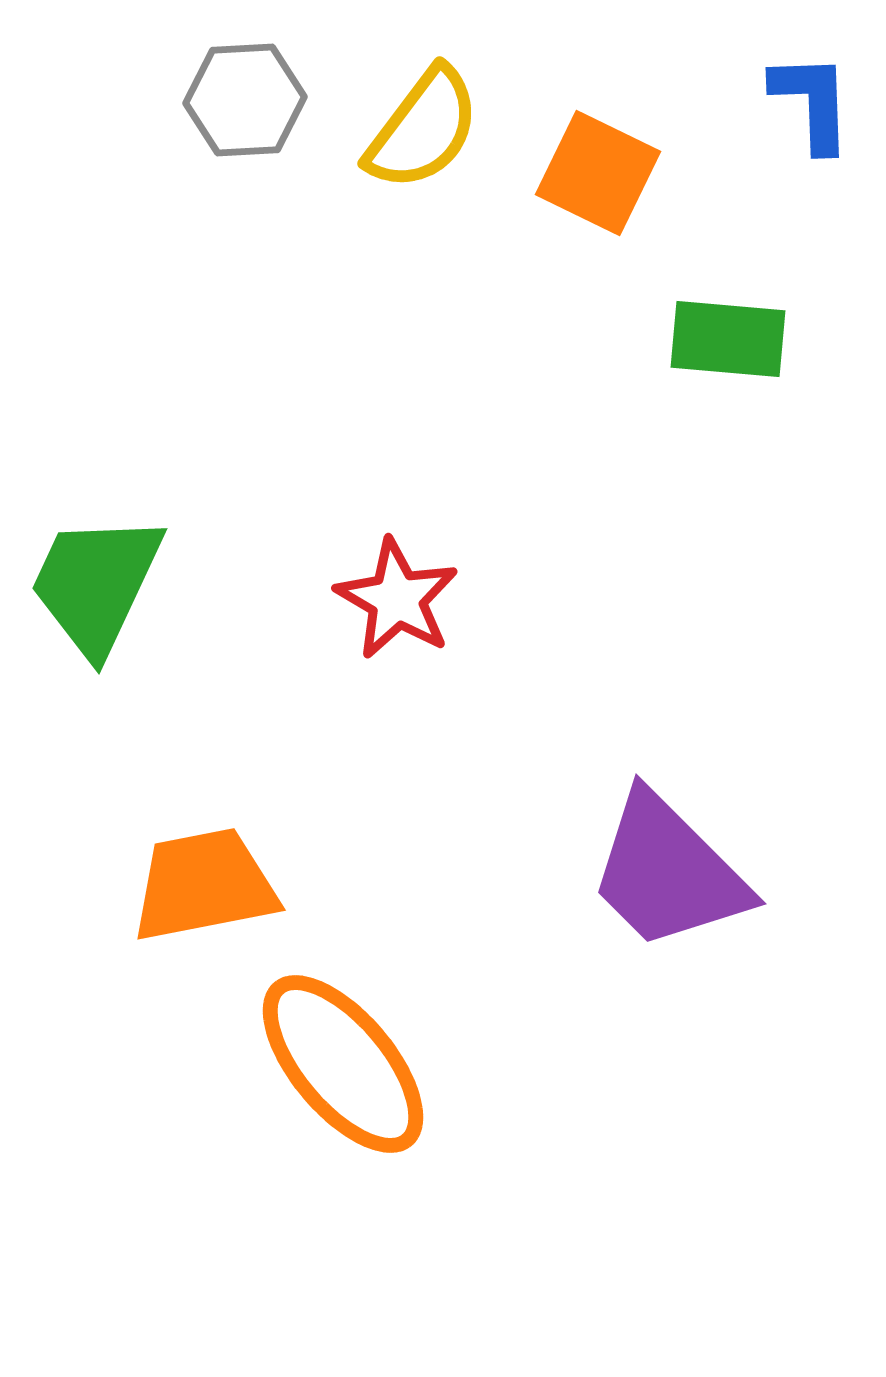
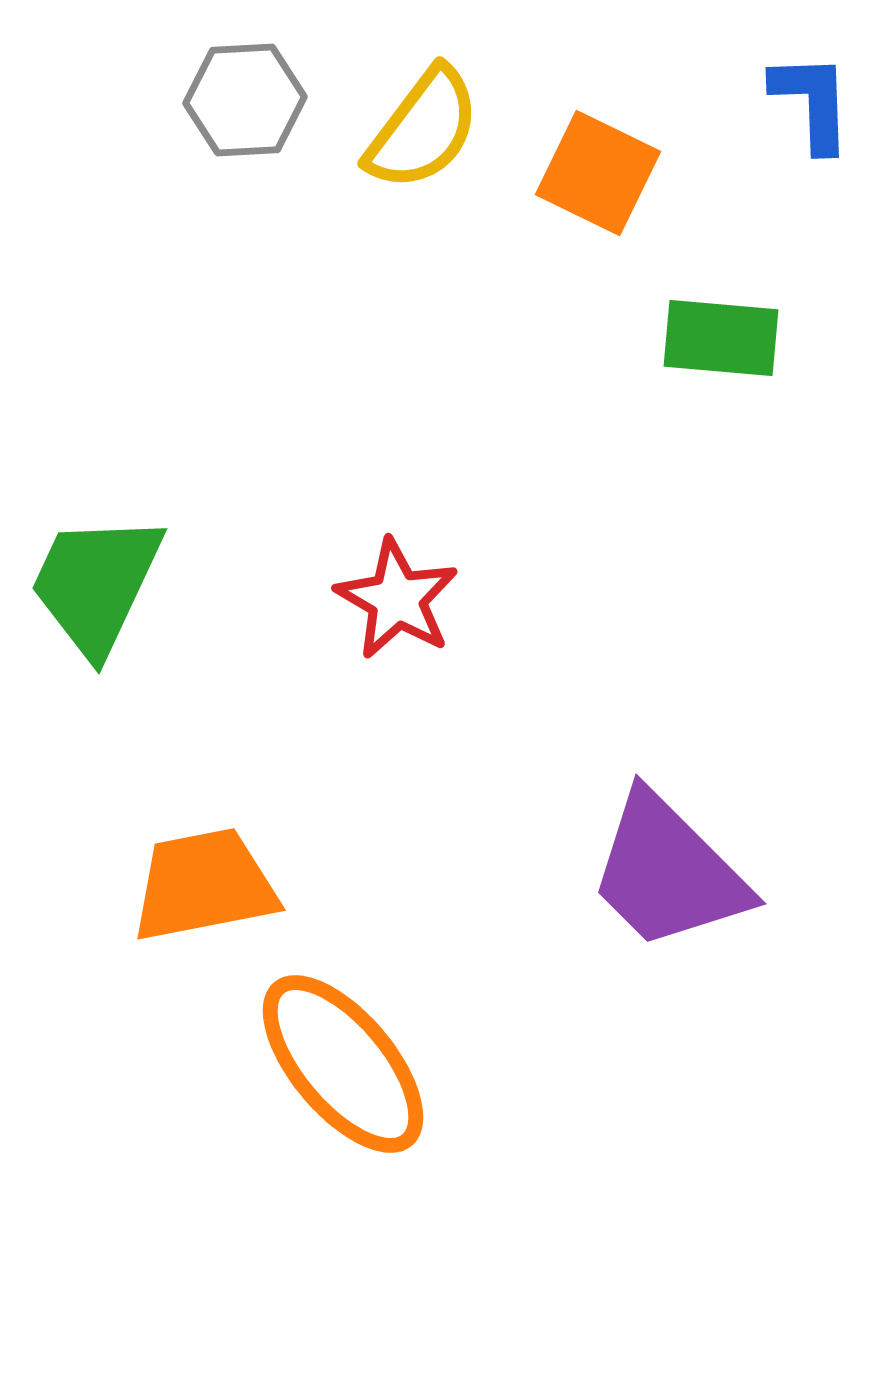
green rectangle: moved 7 px left, 1 px up
